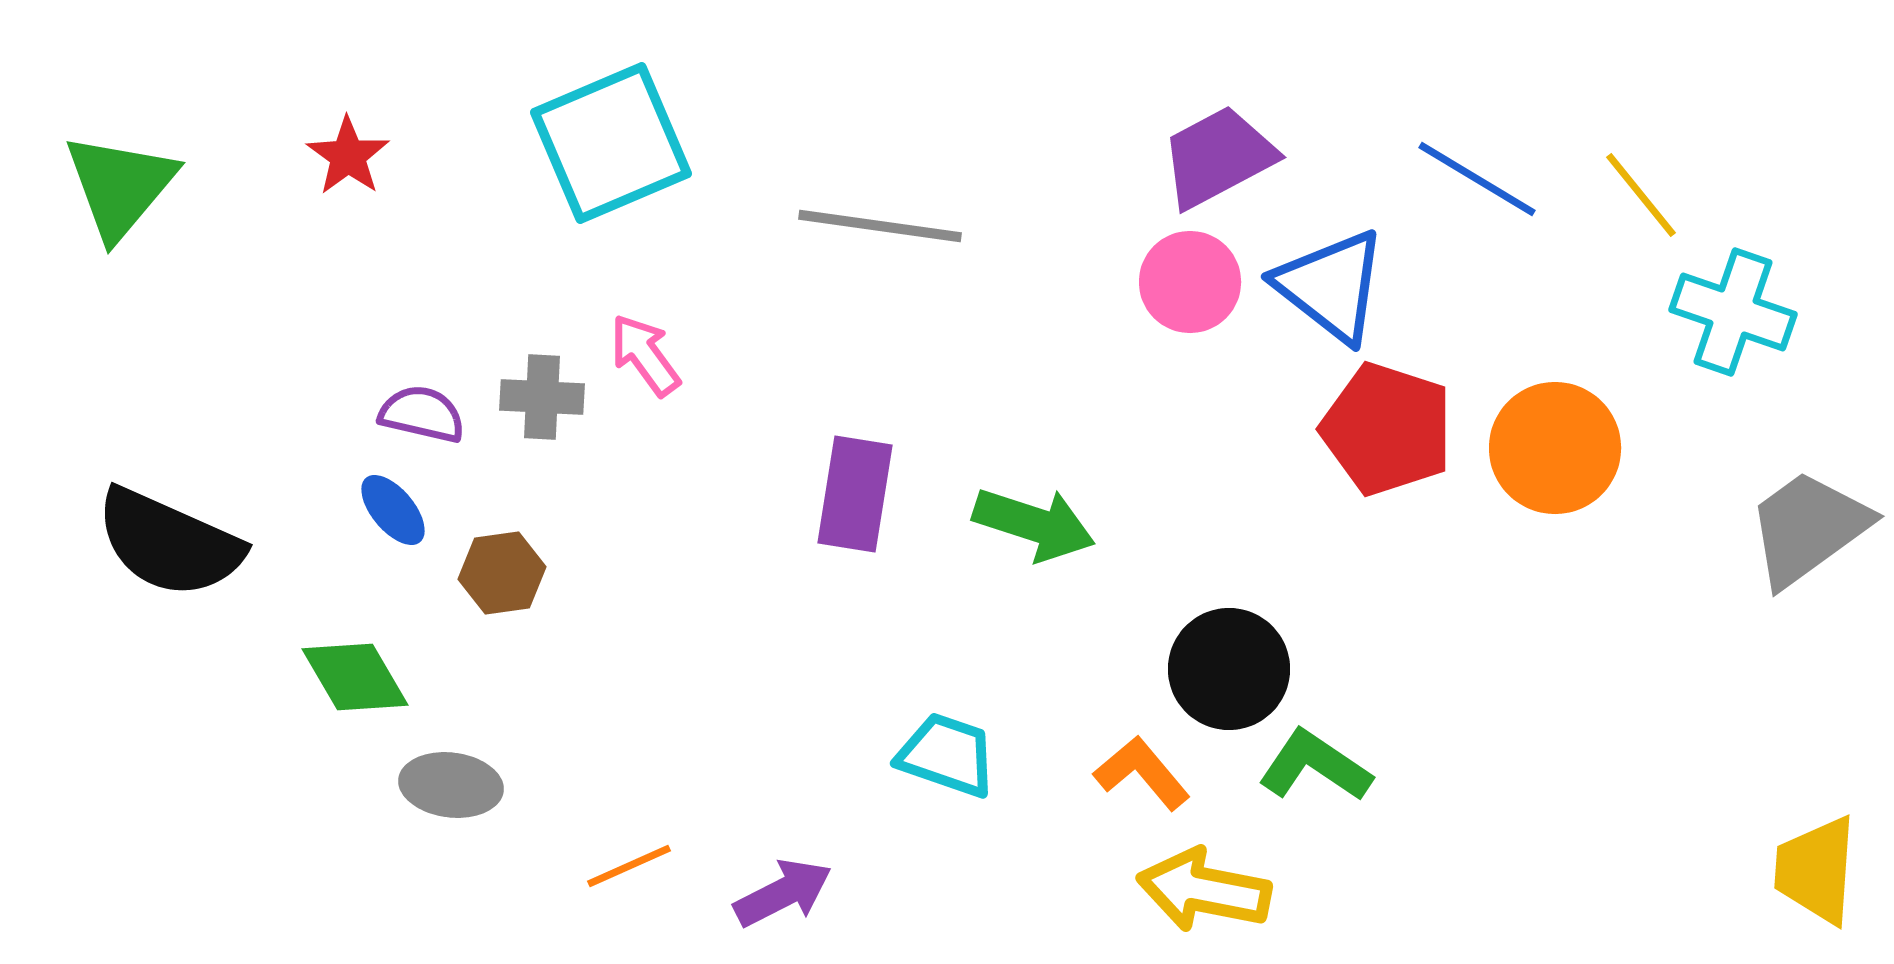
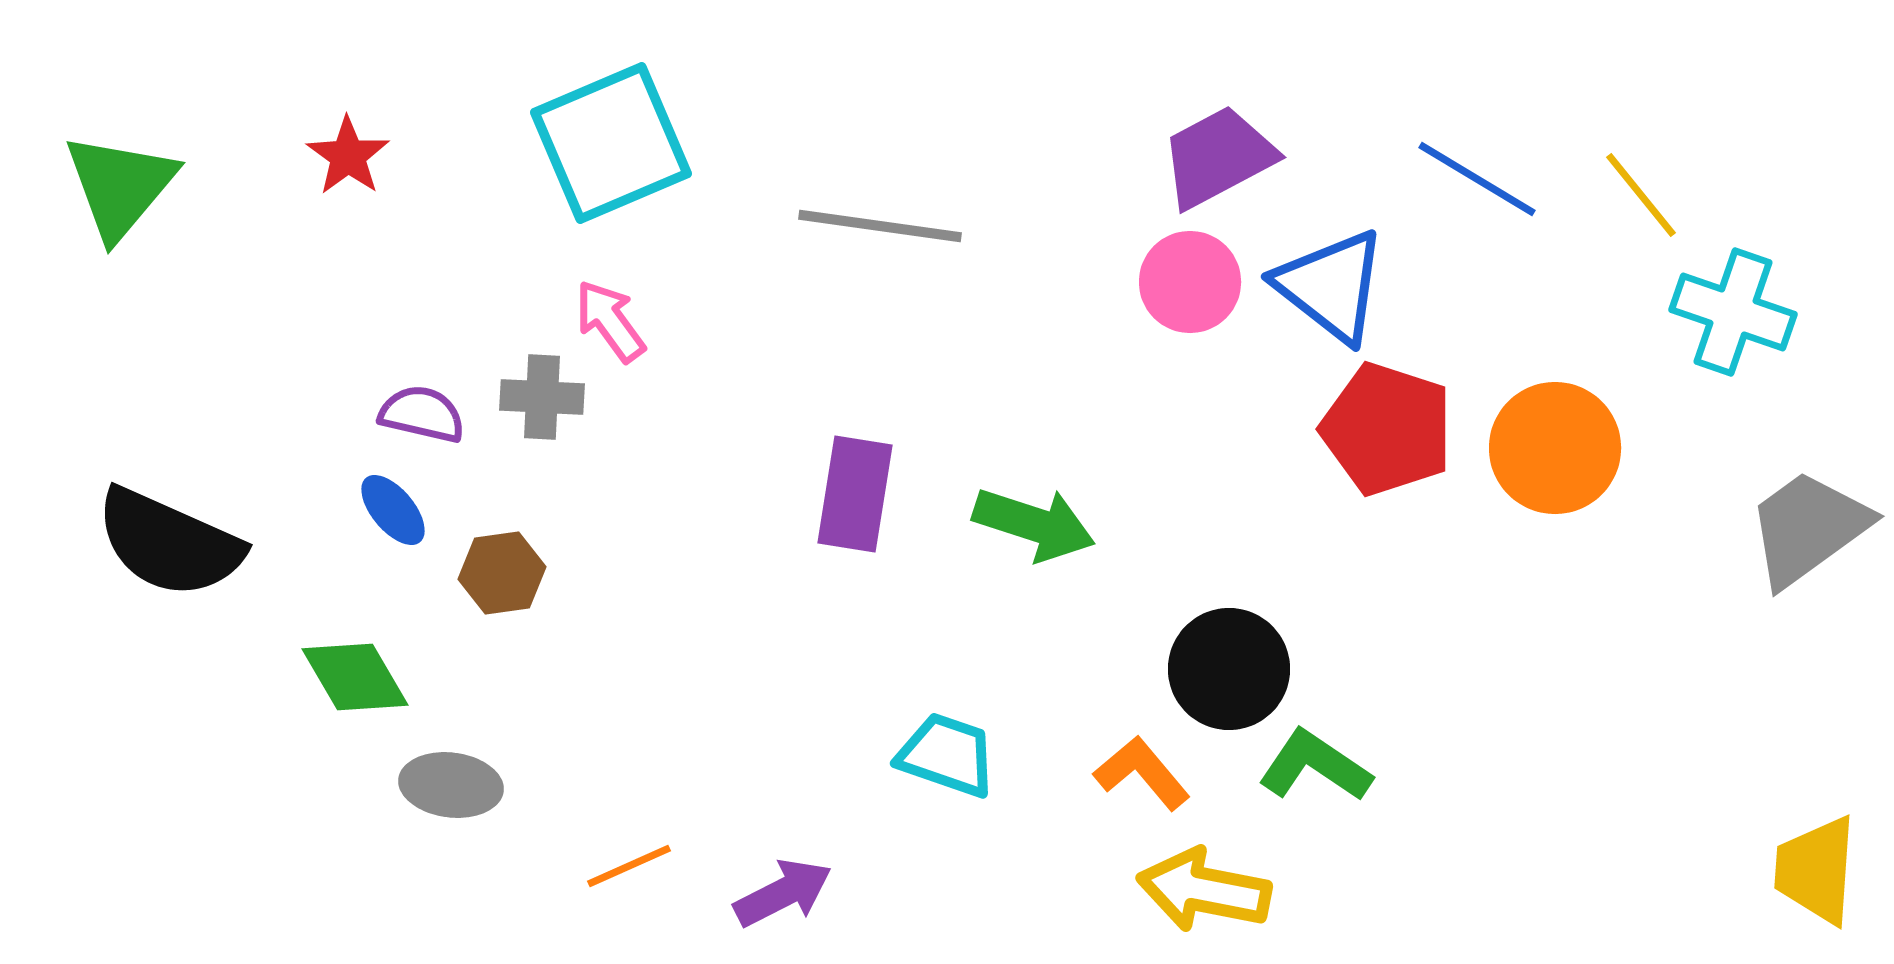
pink arrow: moved 35 px left, 34 px up
